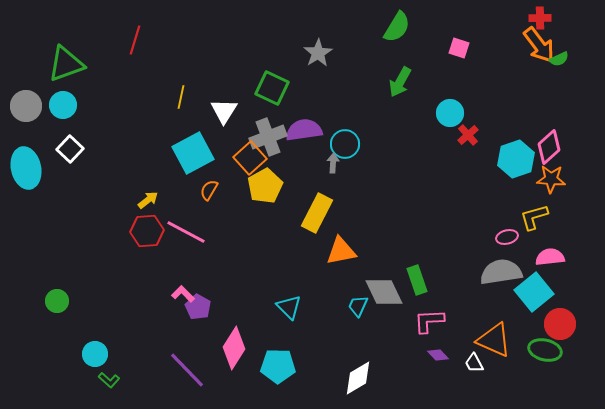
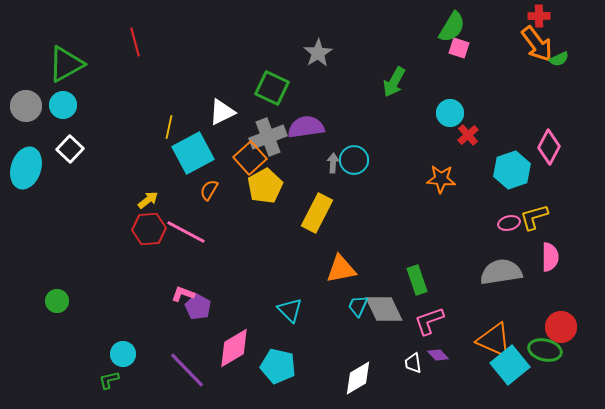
red cross at (540, 18): moved 1 px left, 2 px up
green semicircle at (397, 27): moved 55 px right
red line at (135, 40): moved 2 px down; rotated 32 degrees counterclockwise
orange arrow at (539, 45): moved 2 px left, 1 px up
green triangle at (66, 64): rotated 9 degrees counterclockwise
green arrow at (400, 82): moved 6 px left
yellow line at (181, 97): moved 12 px left, 30 px down
white triangle at (224, 111): moved 2 px left, 1 px down; rotated 32 degrees clockwise
purple semicircle at (304, 130): moved 2 px right, 3 px up
cyan circle at (345, 144): moved 9 px right, 16 px down
pink diamond at (549, 147): rotated 20 degrees counterclockwise
cyan hexagon at (516, 159): moved 4 px left, 11 px down
cyan ellipse at (26, 168): rotated 30 degrees clockwise
orange star at (551, 179): moved 110 px left
red hexagon at (147, 231): moved 2 px right, 2 px up
pink ellipse at (507, 237): moved 2 px right, 14 px up
orange triangle at (341, 251): moved 18 px down
pink semicircle at (550, 257): rotated 96 degrees clockwise
gray diamond at (384, 292): moved 17 px down
cyan square at (534, 292): moved 24 px left, 73 px down
pink L-shape at (183, 294): rotated 25 degrees counterclockwise
cyan triangle at (289, 307): moved 1 px right, 3 px down
pink L-shape at (429, 321): rotated 16 degrees counterclockwise
red circle at (560, 324): moved 1 px right, 3 px down
pink diamond at (234, 348): rotated 27 degrees clockwise
cyan circle at (95, 354): moved 28 px right
white trapezoid at (474, 363): moved 61 px left; rotated 20 degrees clockwise
cyan pentagon at (278, 366): rotated 12 degrees clockwise
green L-shape at (109, 380): rotated 125 degrees clockwise
